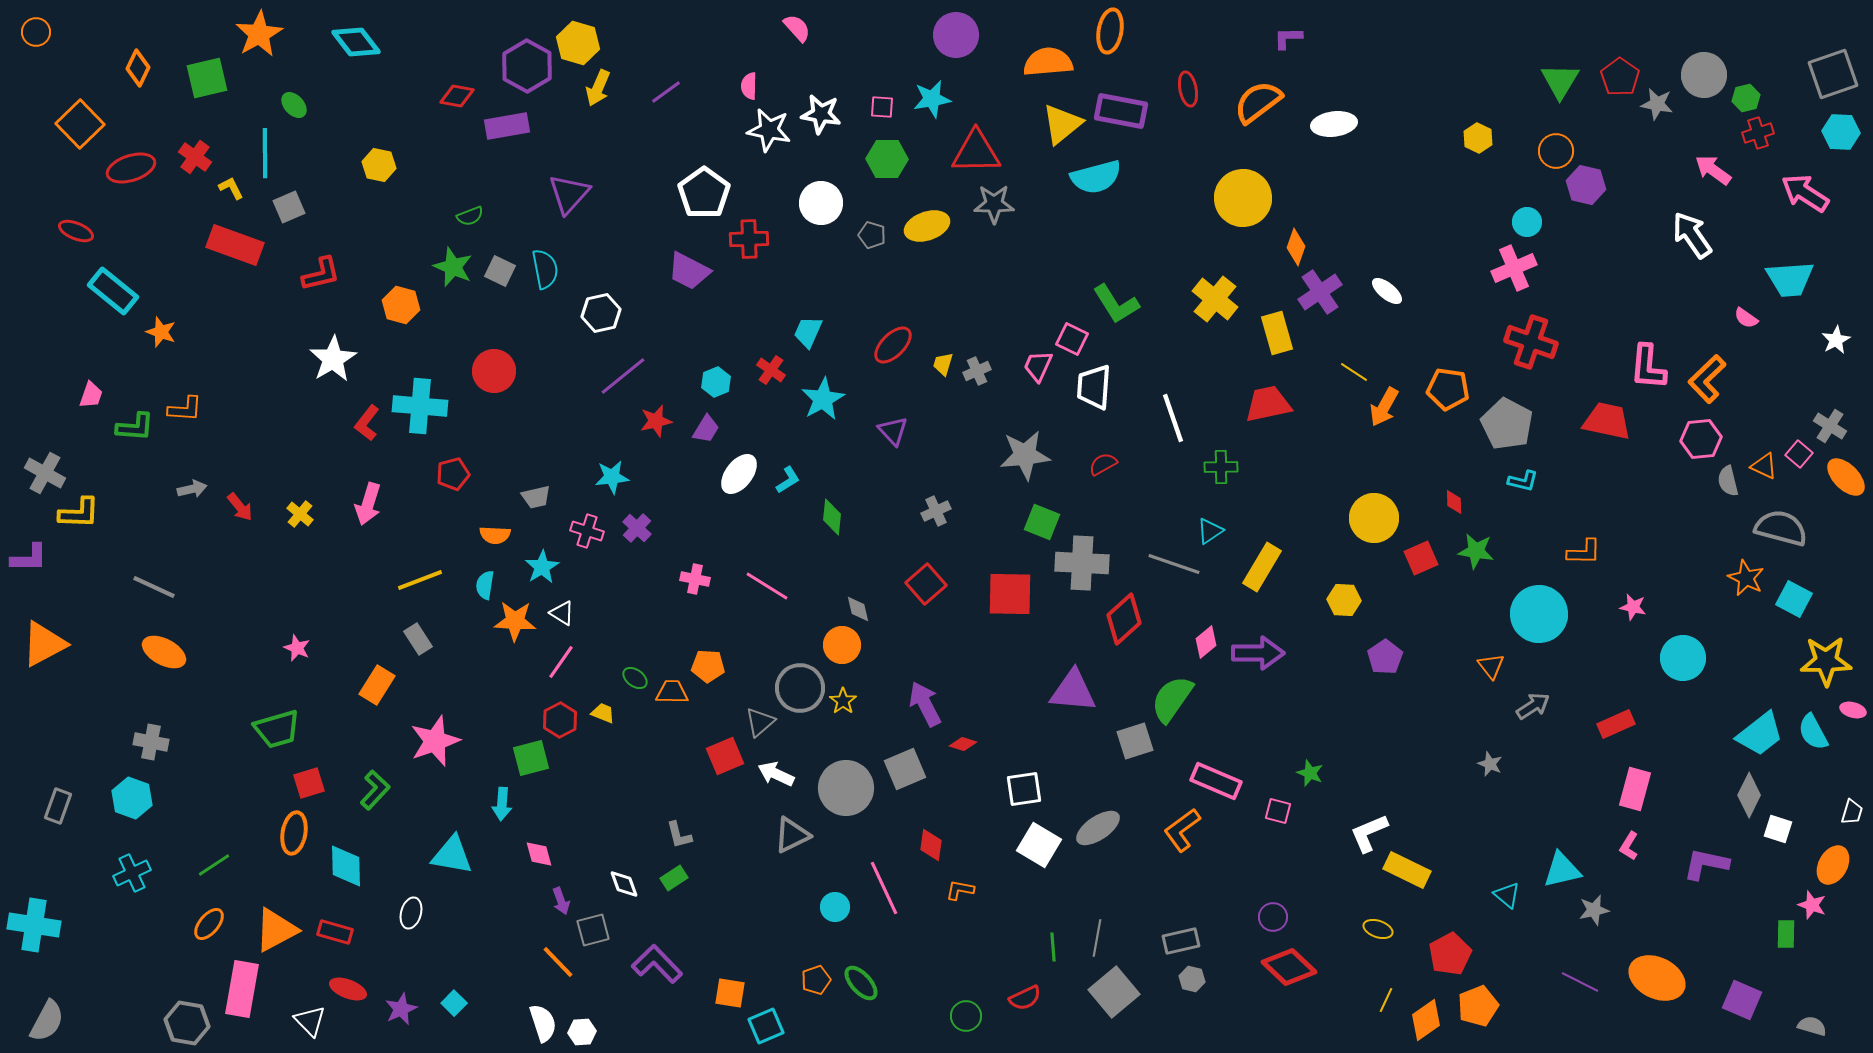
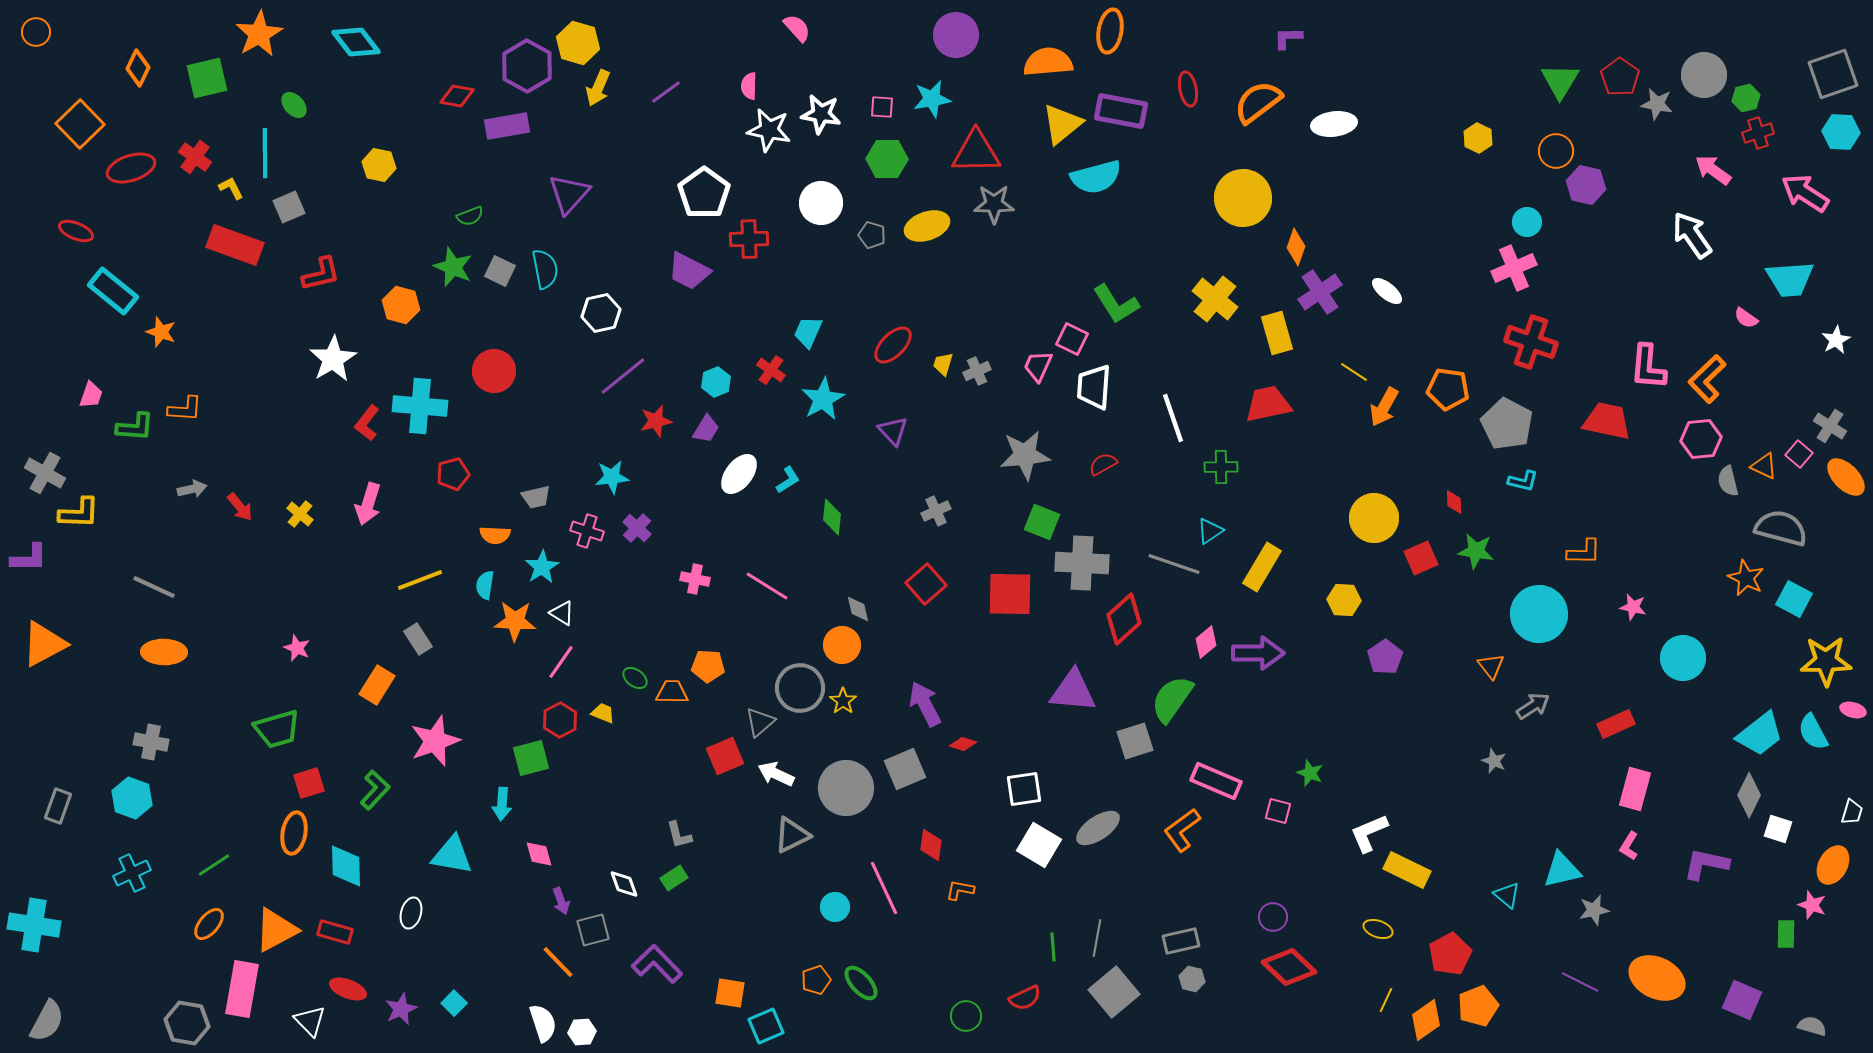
orange ellipse at (164, 652): rotated 27 degrees counterclockwise
gray star at (1490, 764): moved 4 px right, 3 px up
